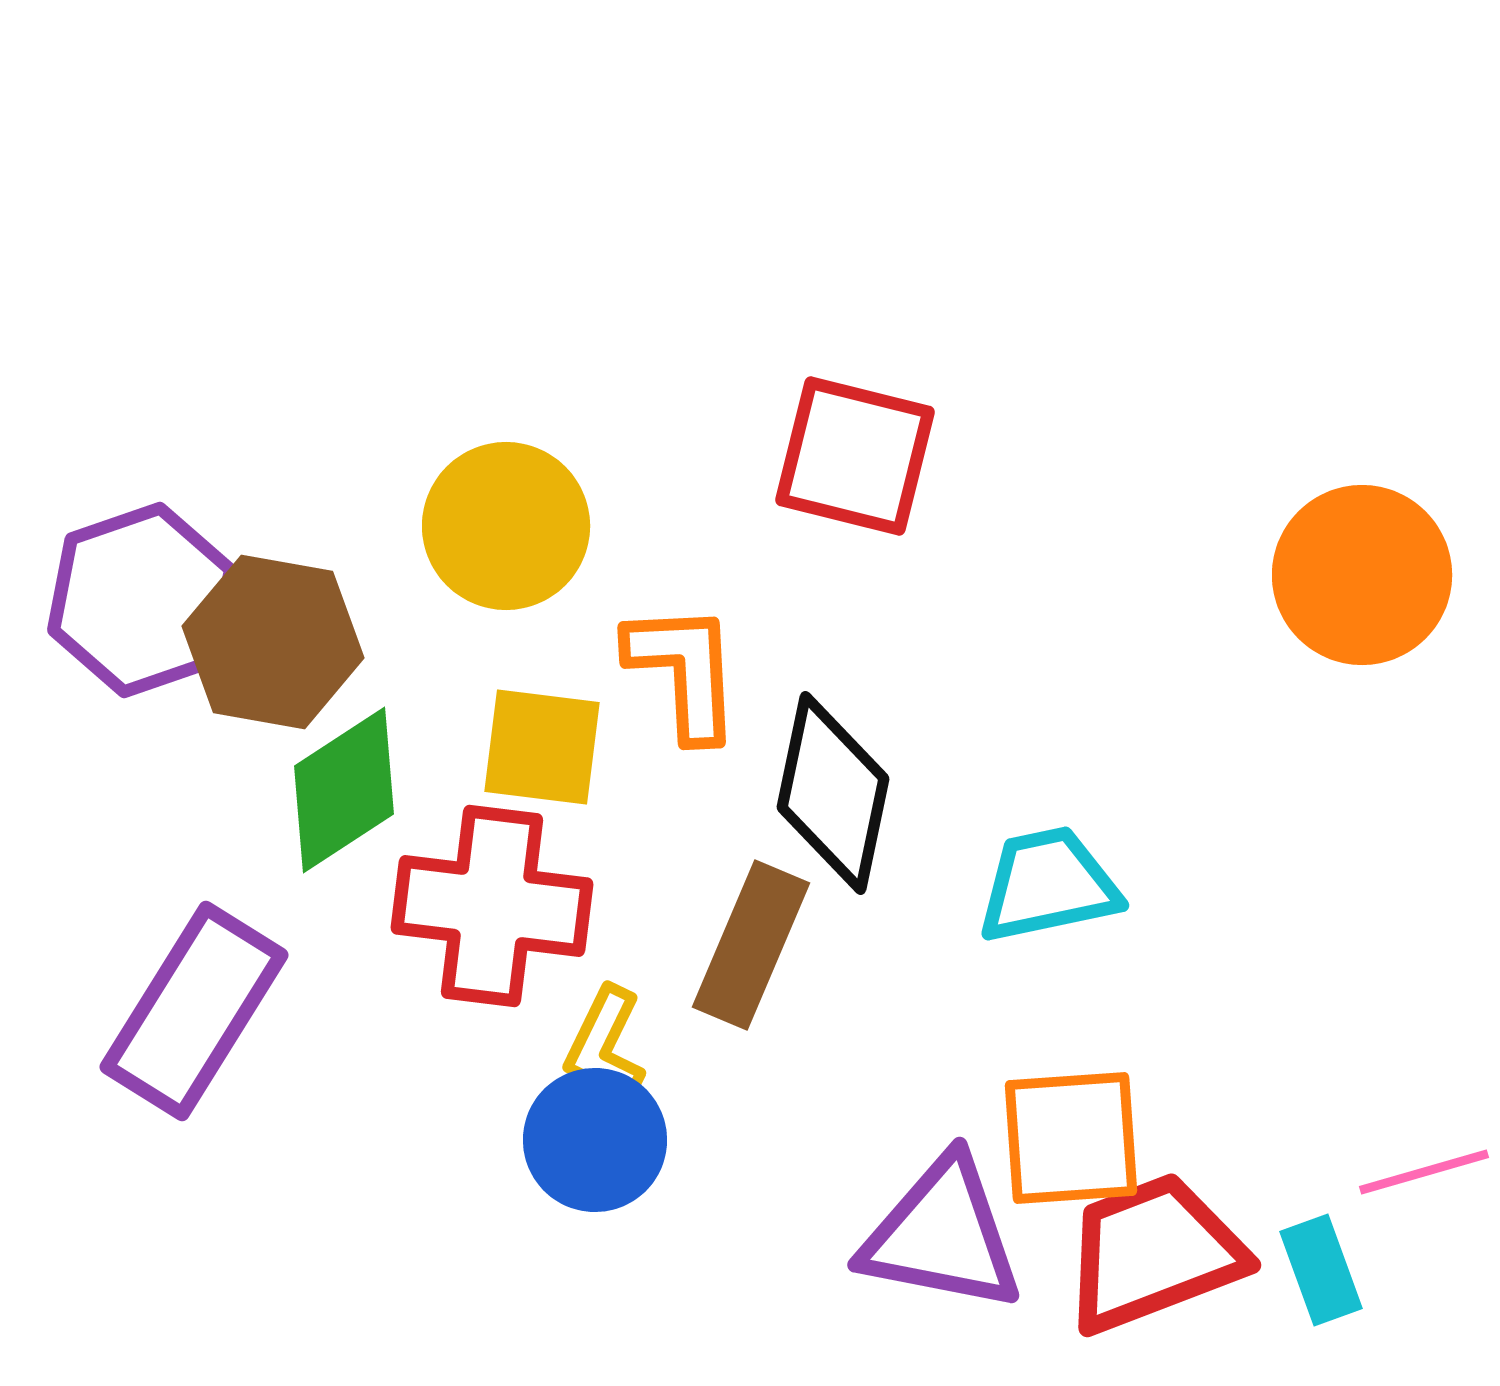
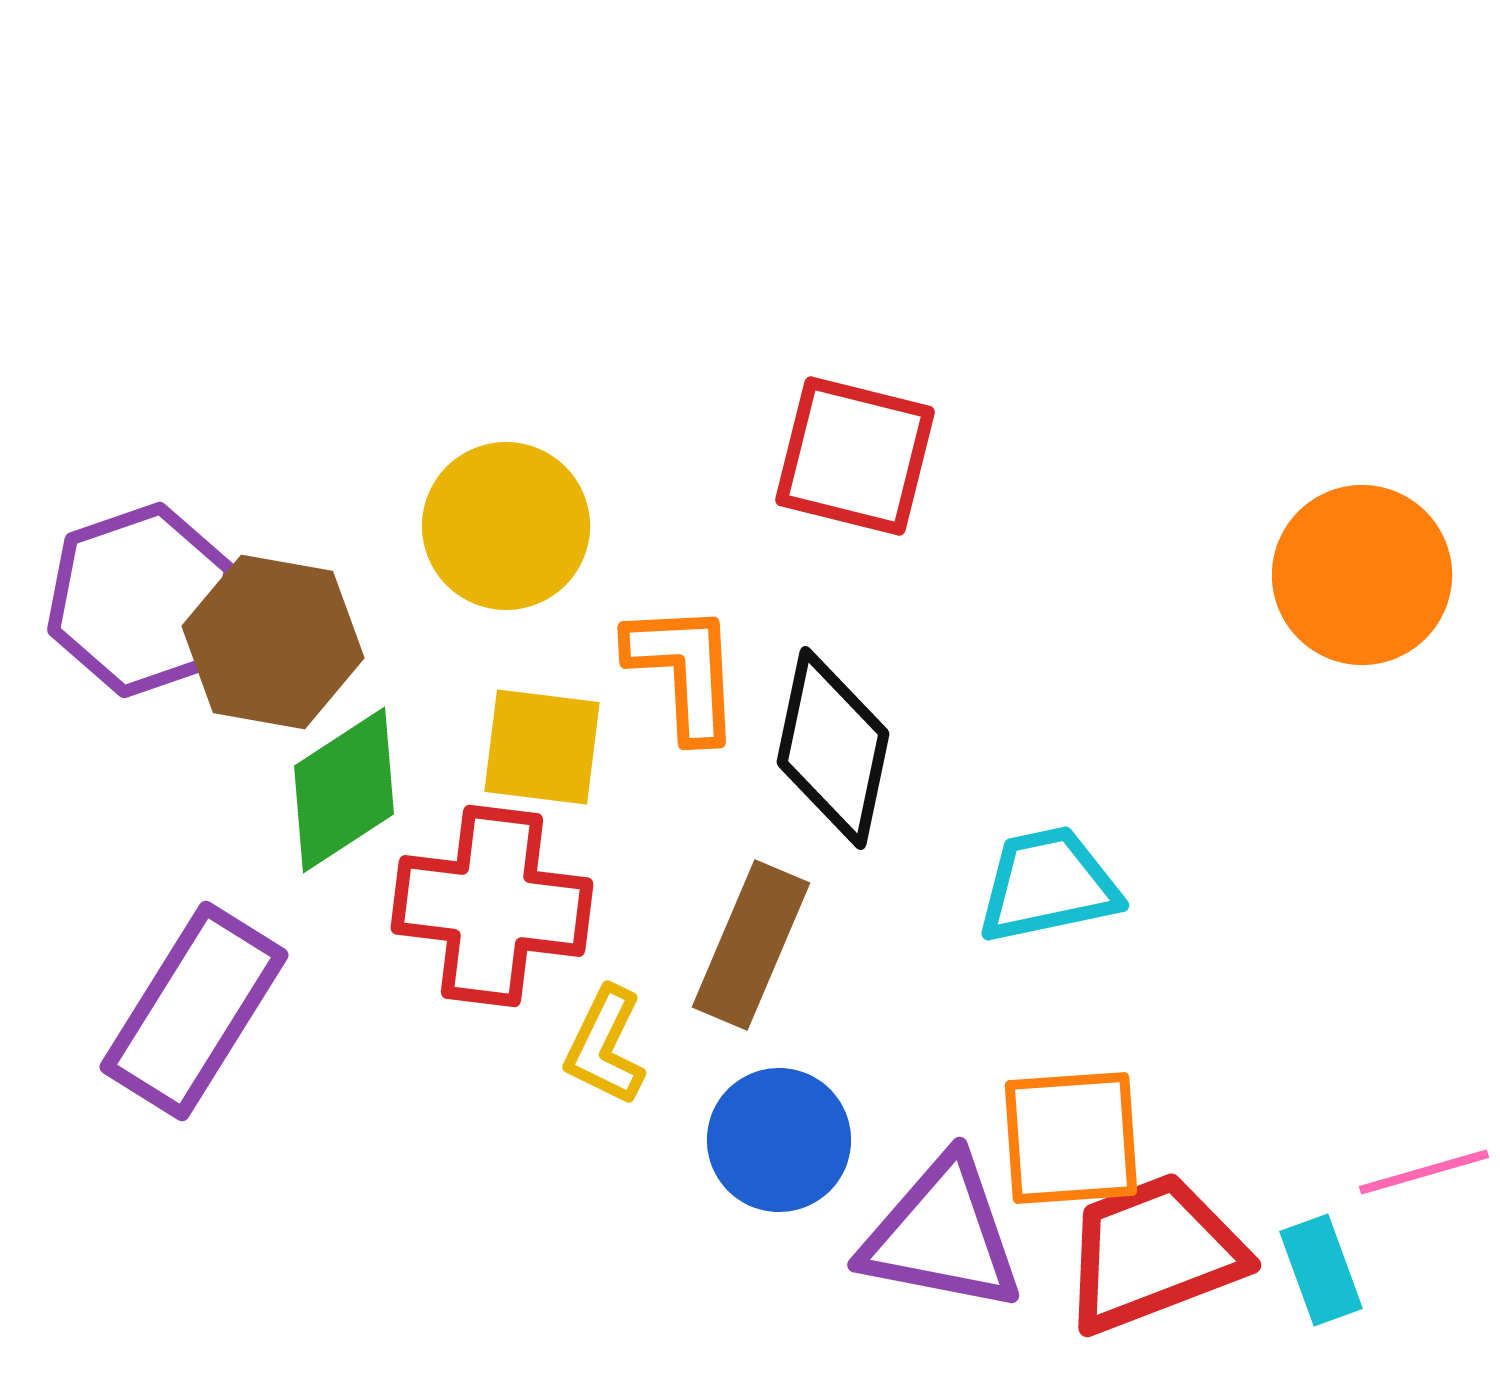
black diamond: moved 45 px up
blue circle: moved 184 px right
